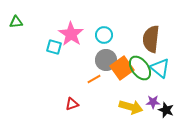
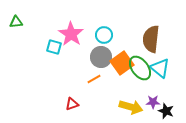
gray circle: moved 5 px left, 3 px up
orange square: moved 5 px up
black star: moved 1 px down
